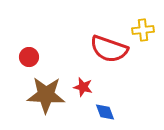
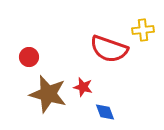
brown star: moved 2 px right, 1 px up; rotated 12 degrees clockwise
